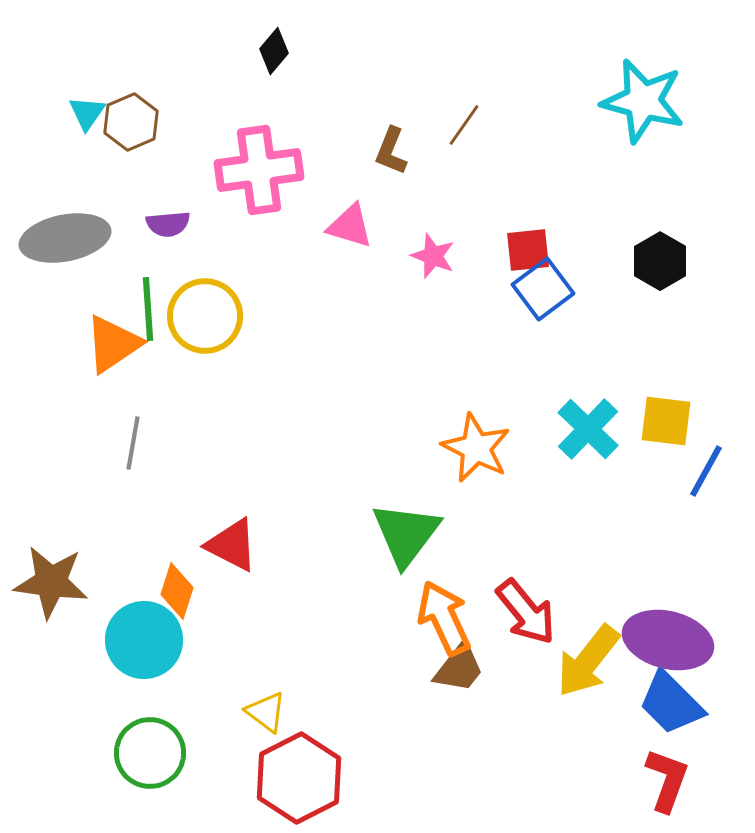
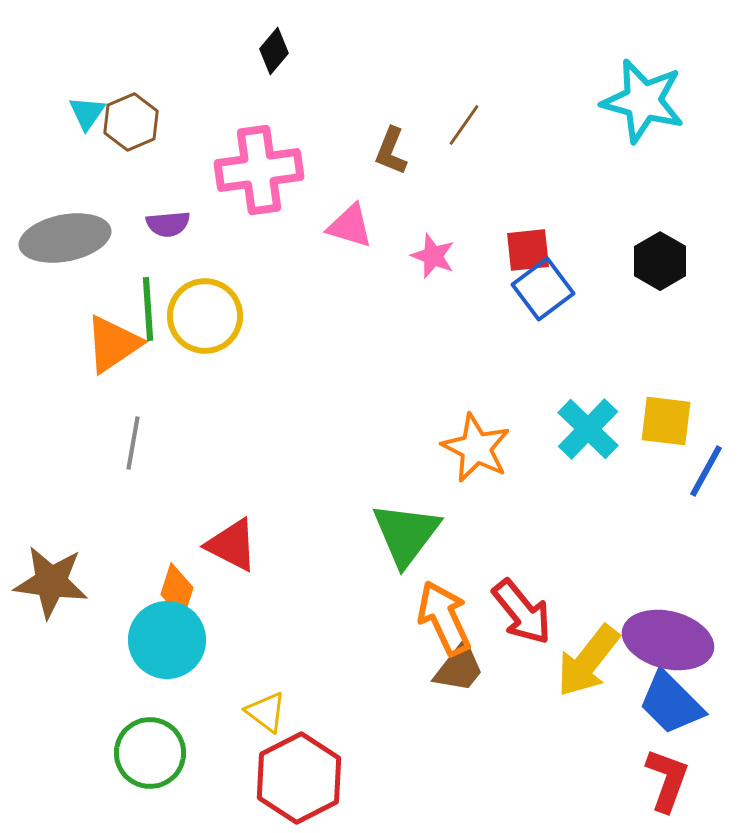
red arrow: moved 4 px left
cyan circle: moved 23 px right
